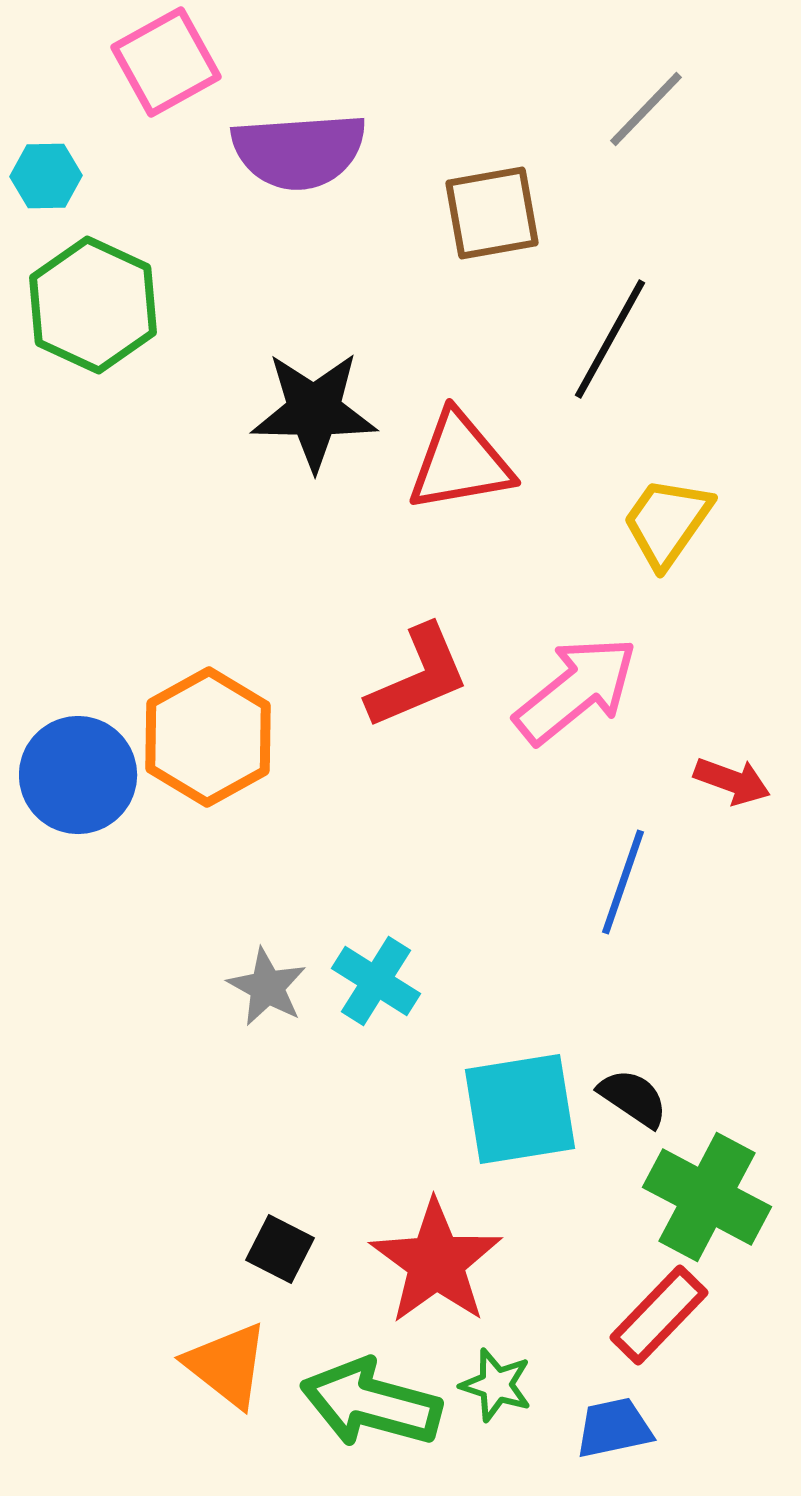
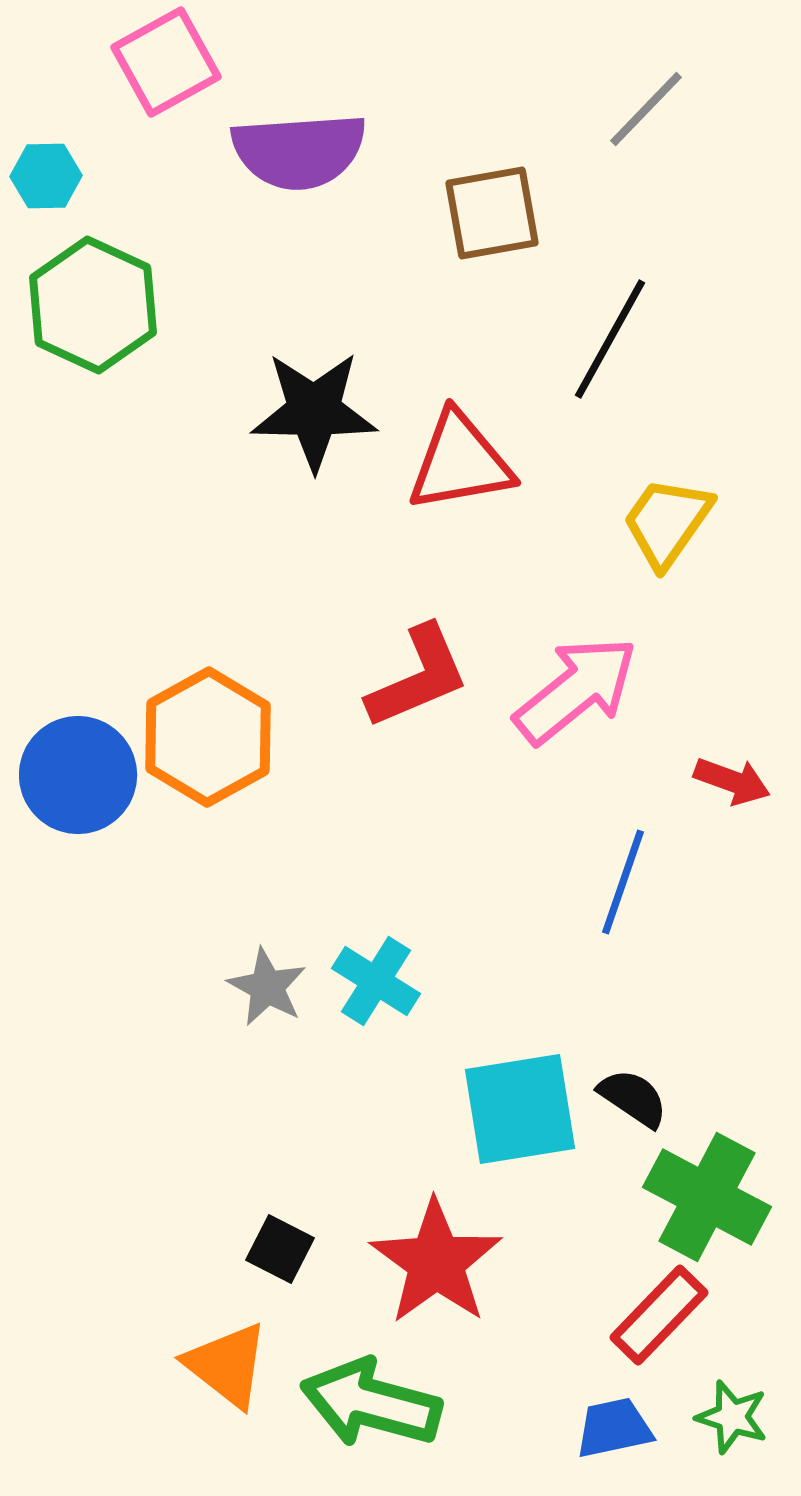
green star: moved 236 px right, 32 px down
